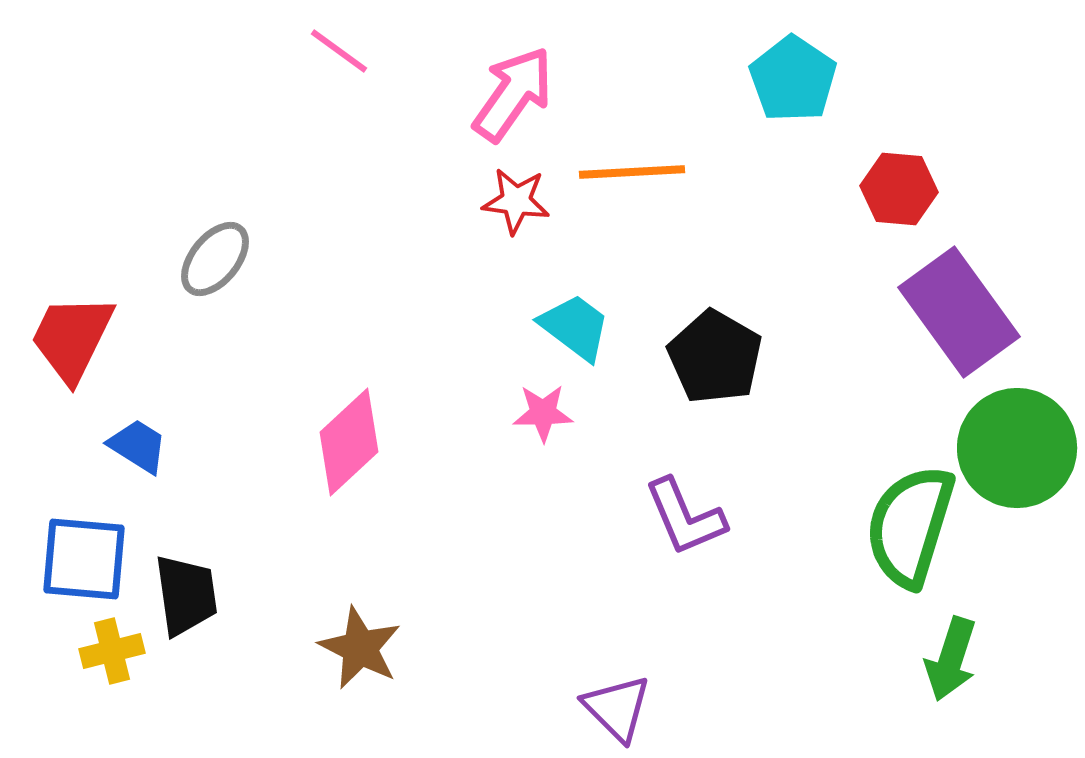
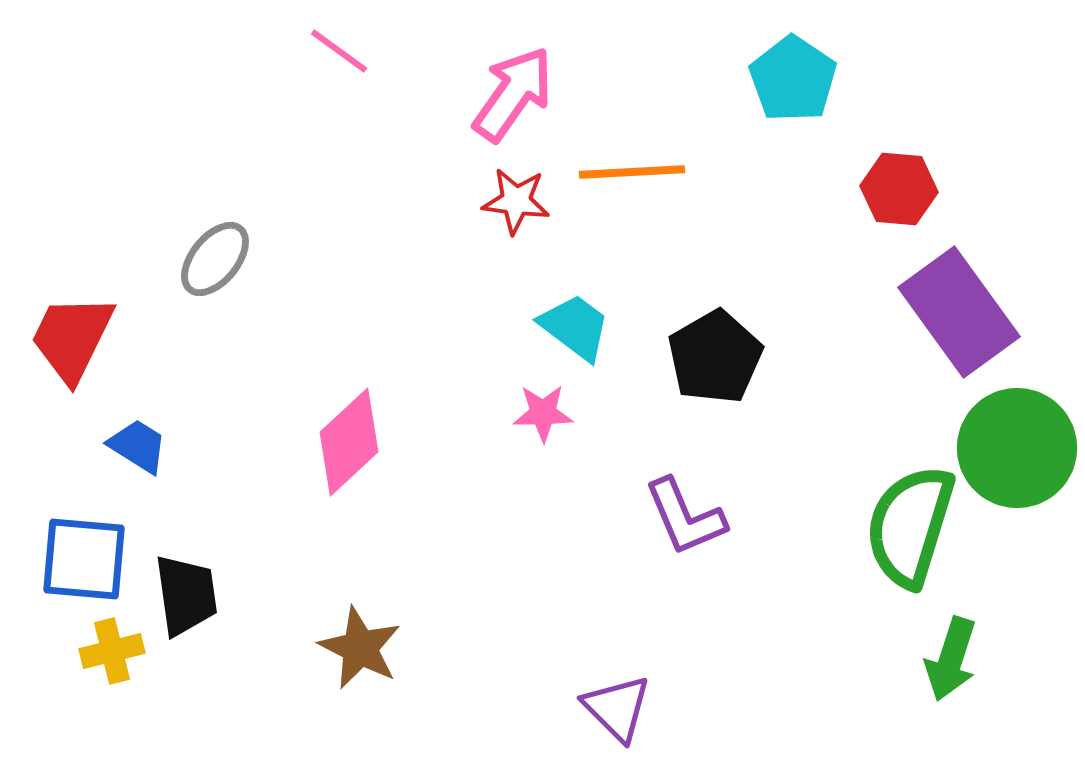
black pentagon: rotated 12 degrees clockwise
